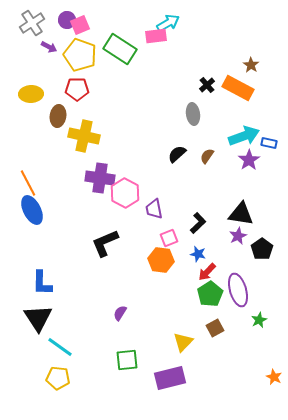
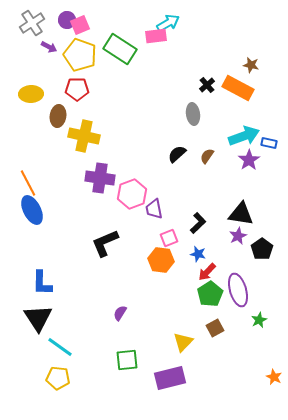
brown star at (251, 65): rotated 21 degrees counterclockwise
pink hexagon at (125, 193): moved 7 px right, 1 px down; rotated 12 degrees clockwise
